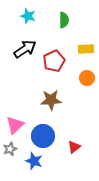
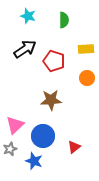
red pentagon: rotated 30 degrees counterclockwise
